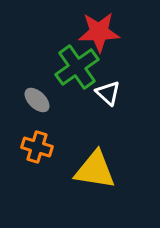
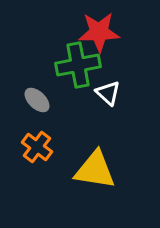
green cross: moved 1 px right, 2 px up; rotated 24 degrees clockwise
orange cross: rotated 20 degrees clockwise
